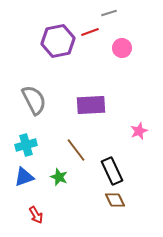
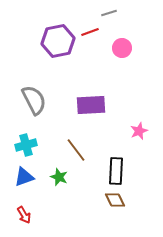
black rectangle: moved 4 px right; rotated 28 degrees clockwise
red arrow: moved 12 px left
